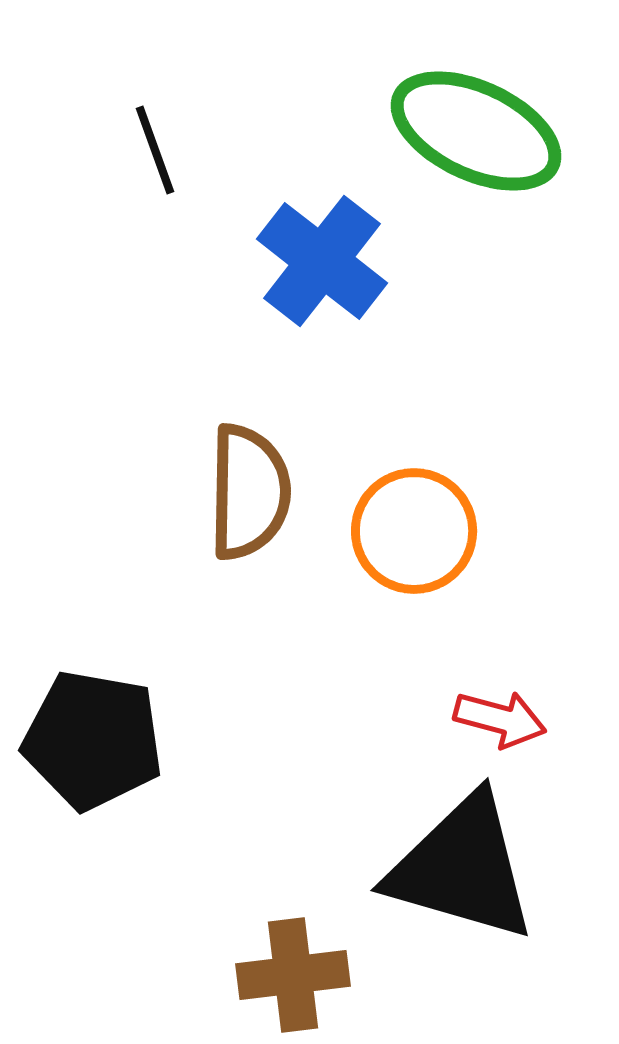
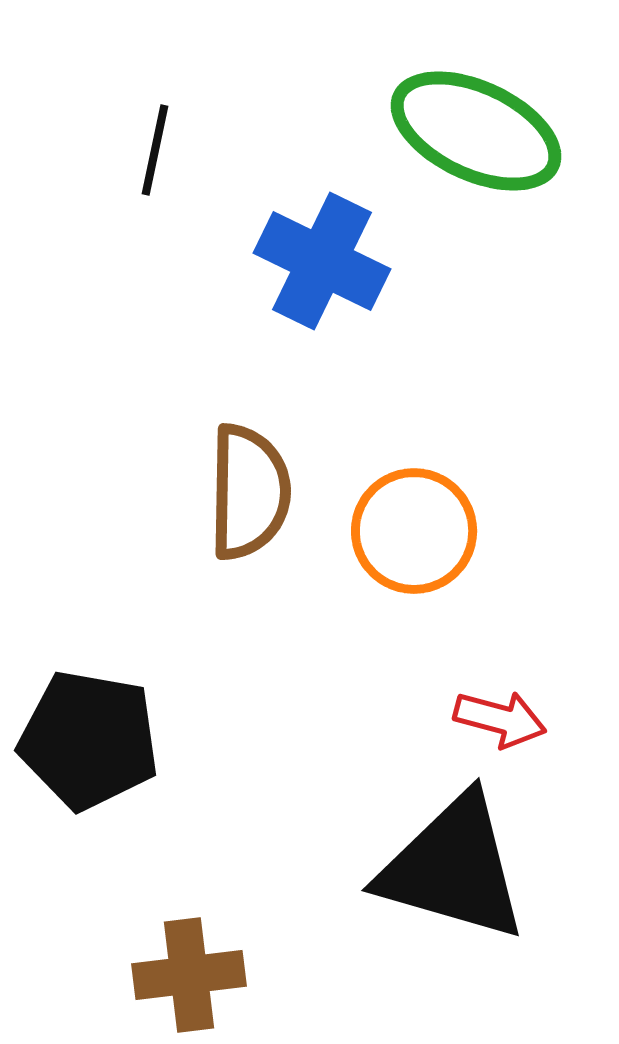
black line: rotated 32 degrees clockwise
blue cross: rotated 12 degrees counterclockwise
black pentagon: moved 4 px left
black triangle: moved 9 px left
brown cross: moved 104 px left
